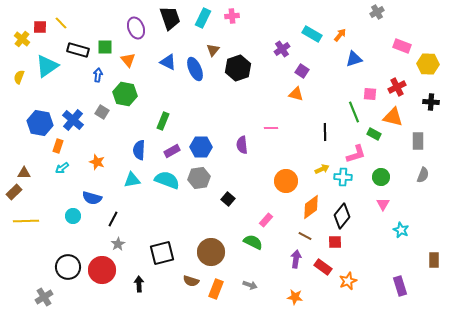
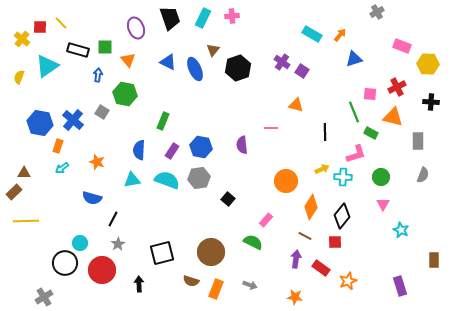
purple cross at (282, 49): moved 13 px down; rotated 21 degrees counterclockwise
orange triangle at (296, 94): moved 11 px down
green rectangle at (374, 134): moved 3 px left, 1 px up
blue hexagon at (201, 147): rotated 10 degrees clockwise
purple rectangle at (172, 151): rotated 28 degrees counterclockwise
orange diamond at (311, 207): rotated 20 degrees counterclockwise
cyan circle at (73, 216): moved 7 px right, 27 px down
black circle at (68, 267): moved 3 px left, 4 px up
red rectangle at (323, 267): moved 2 px left, 1 px down
